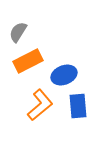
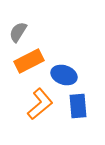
orange rectangle: moved 1 px right
blue ellipse: rotated 40 degrees clockwise
orange L-shape: moved 1 px up
